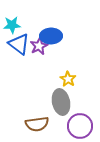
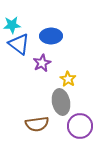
purple star: moved 3 px right, 17 px down
